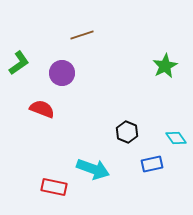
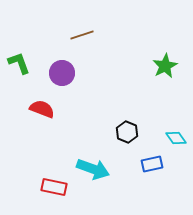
green L-shape: rotated 75 degrees counterclockwise
